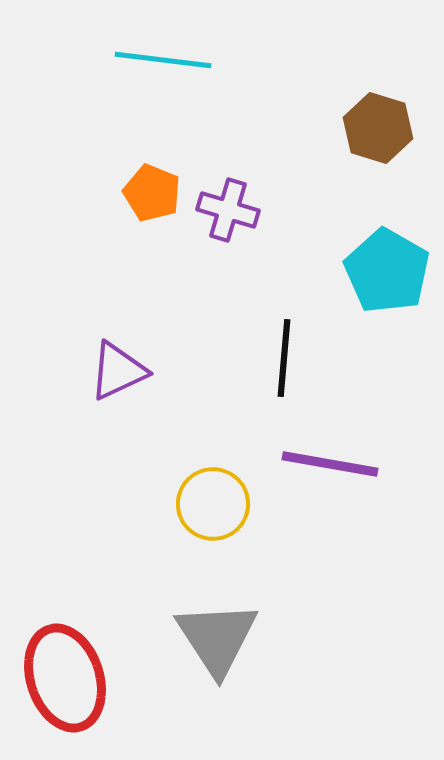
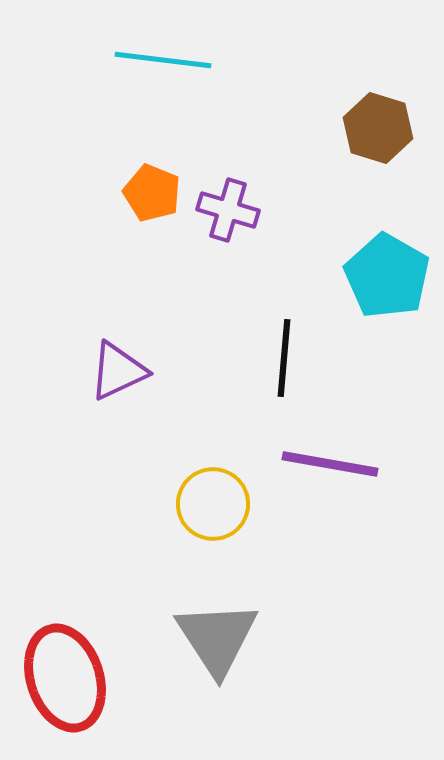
cyan pentagon: moved 5 px down
